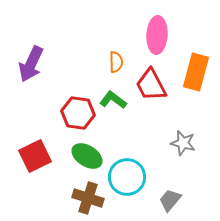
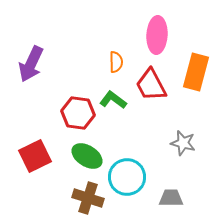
gray trapezoid: moved 1 px right, 2 px up; rotated 50 degrees clockwise
